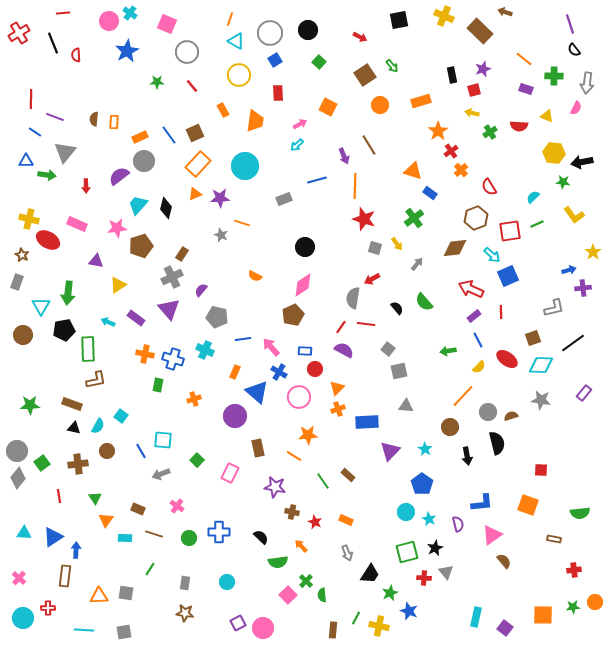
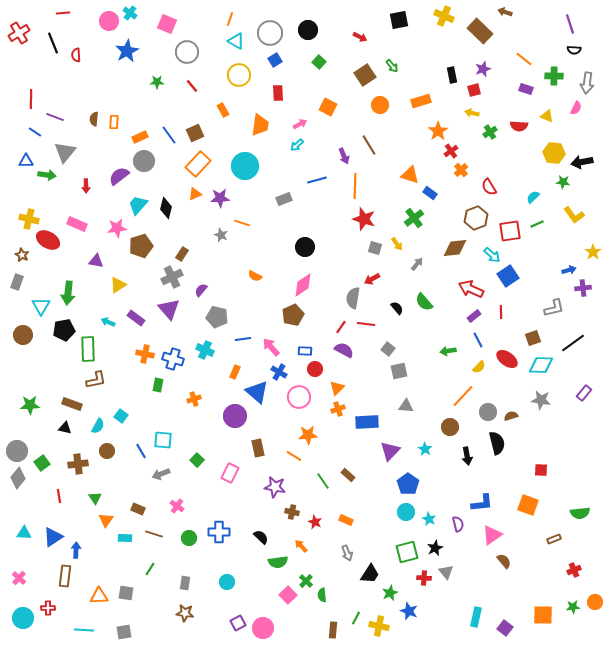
black semicircle at (574, 50): rotated 48 degrees counterclockwise
orange trapezoid at (255, 121): moved 5 px right, 4 px down
orange triangle at (413, 171): moved 3 px left, 4 px down
blue square at (508, 276): rotated 10 degrees counterclockwise
black triangle at (74, 428): moved 9 px left
blue pentagon at (422, 484): moved 14 px left
brown rectangle at (554, 539): rotated 32 degrees counterclockwise
red cross at (574, 570): rotated 16 degrees counterclockwise
